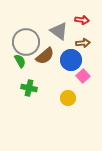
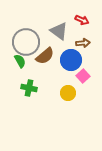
red arrow: rotated 16 degrees clockwise
yellow circle: moved 5 px up
